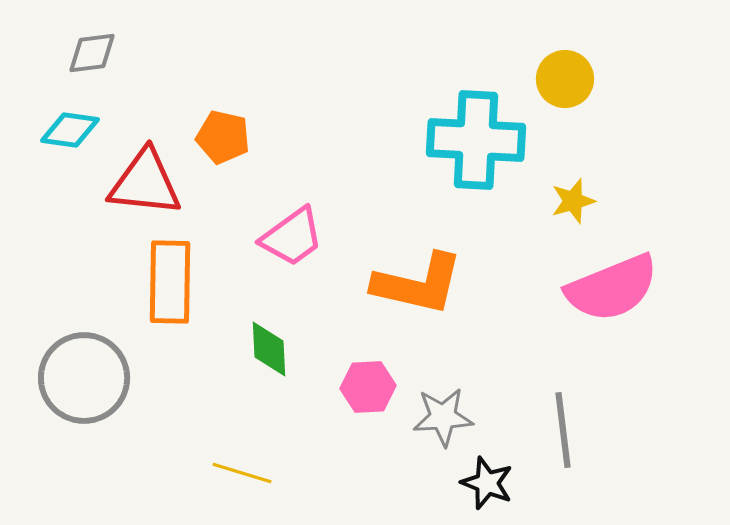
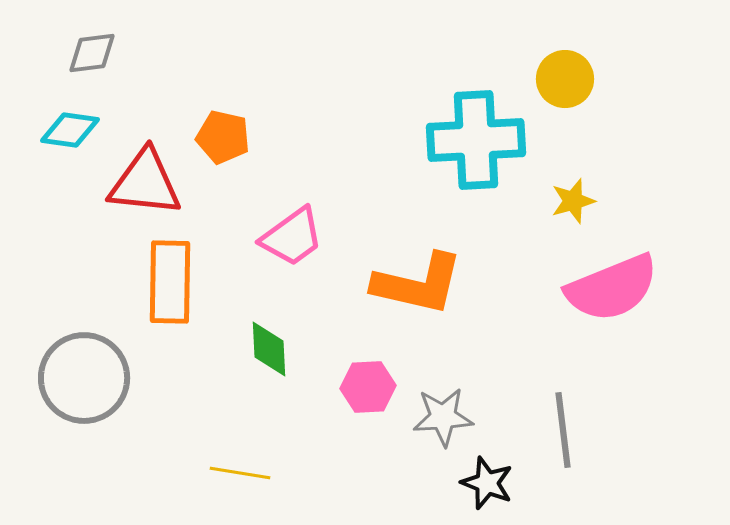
cyan cross: rotated 6 degrees counterclockwise
yellow line: moved 2 px left; rotated 8 degrees counterclockwise
